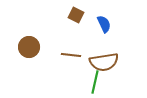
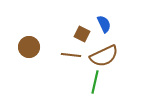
brown square: moved 6 px right, 19 px down
brown semicircle: moved 6 px up; rotated 16 degrees counterclockwise
